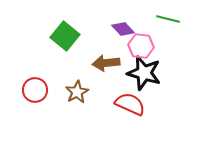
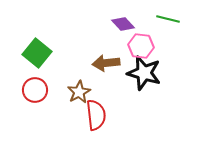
purple diamond: moved 5 px up
green square: moved 28 px left, 17 px down
brown star: moved 2 px right
red semicircle: moved 34 px left, 11 px down; rotated 60 degrees clockwise
